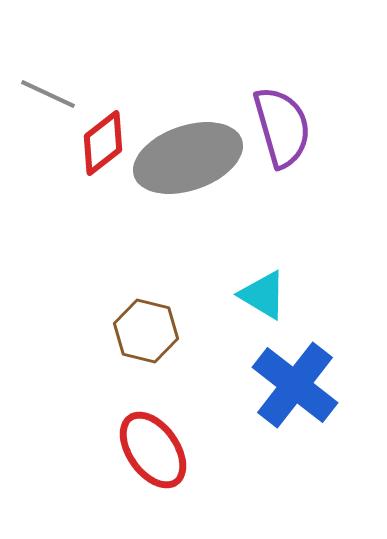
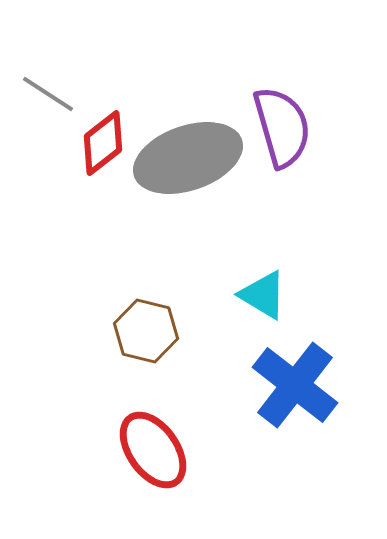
gray line: rotated 8 degrees clockwise
